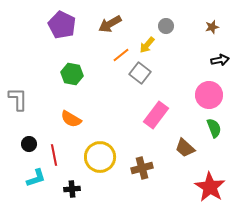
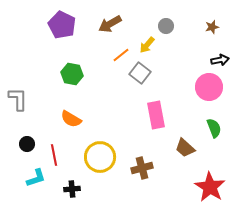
pink circle: moved 8 px up
pink rectangle: rotated 48 degrees counterclockwise
black circle: moved 2 px left
